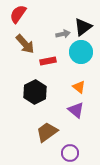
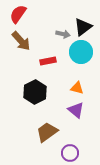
gray arrow: rotated 24 degrees clockwise
brown arrow: moved 4 px left, 3 px up
orange triangle: moved 2 px left, 1 px down; rotated 24 degrees counterclockwise
